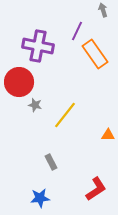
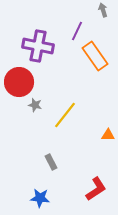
orange rectangle: moved 2 px down
blue star: rotated 12 degrees clockwise
